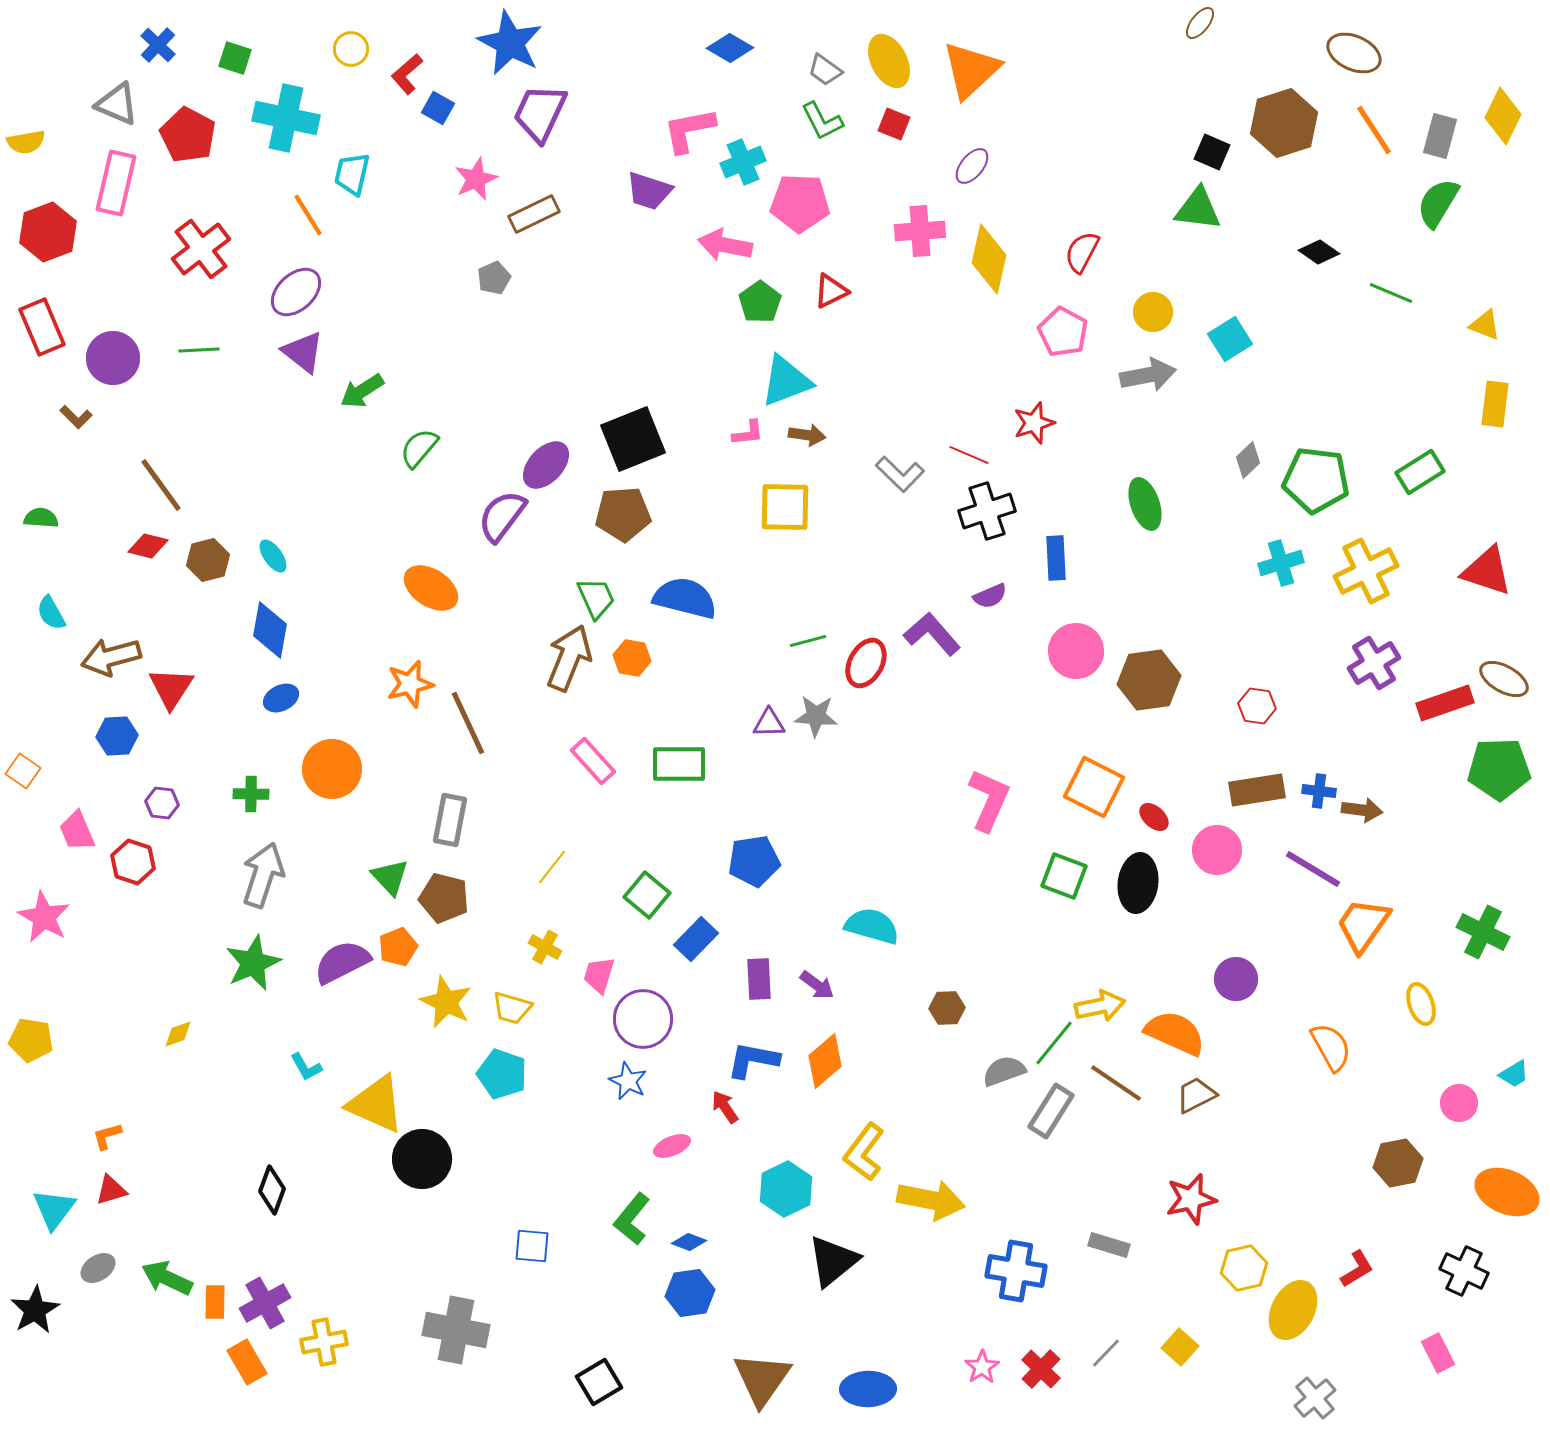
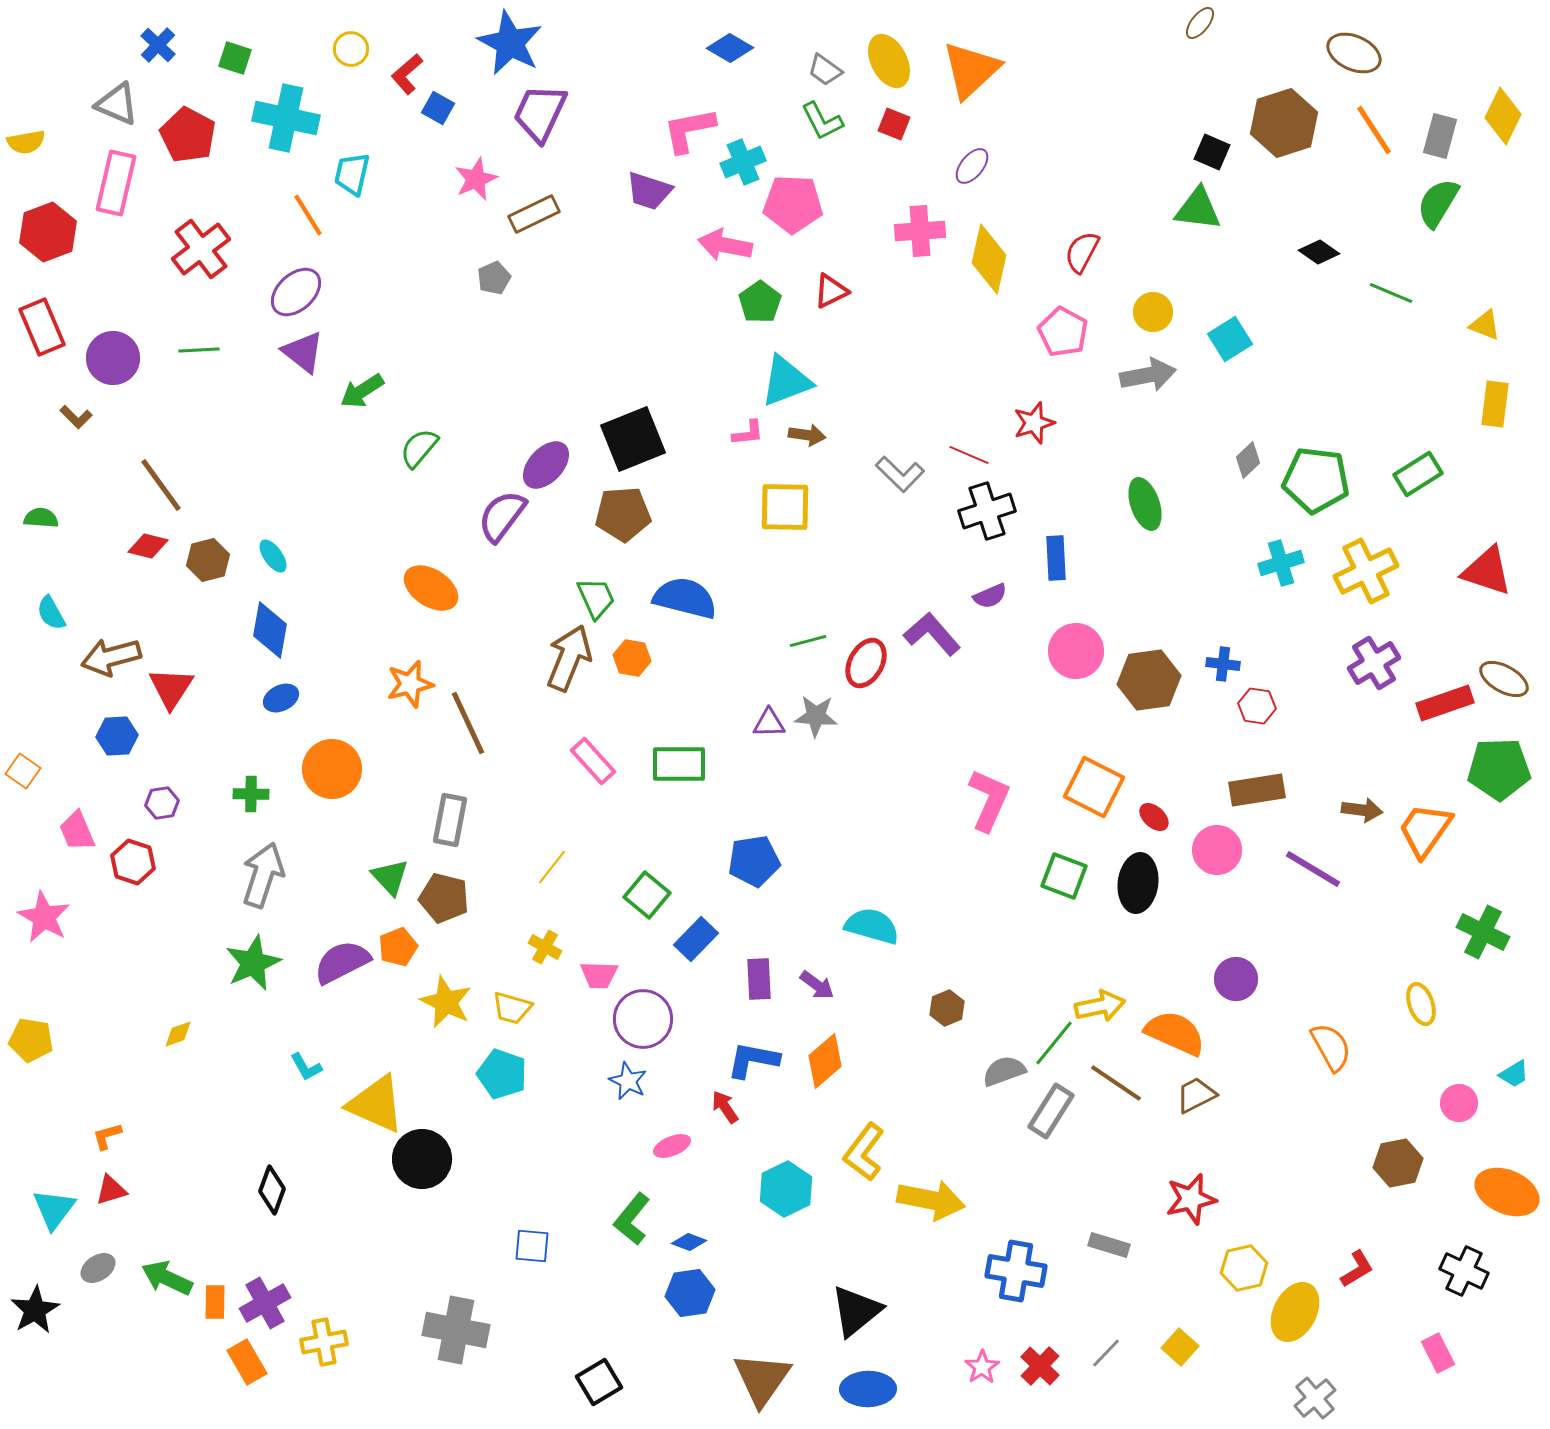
pink pentagon at (800, 203): moved 7 px left, 1 px down
green rectangle at (1420, 472): moved 2 px left, 2 px down
blue cross at (1319, 791): moved 96 px left, 127 px up
purple hexagon at (162, 803): rotated 16 degrees counterclockwise
orange trapezoid at (1363, 925): moved 62 px right, 95 px up
pink trapezoid at (599, 975): rotated 105 degrees counterclockwise
brown hexagon at (947, 1008): rotated 20 degrees counterclockwise
black triangle at (833, 1261): moved 23 px right, 50 px down
yellow ellipse at (1293, 1310): moved 2 px right, 2 px down
red cross at (1041, 1369): moved 1 px left, 3 px up
